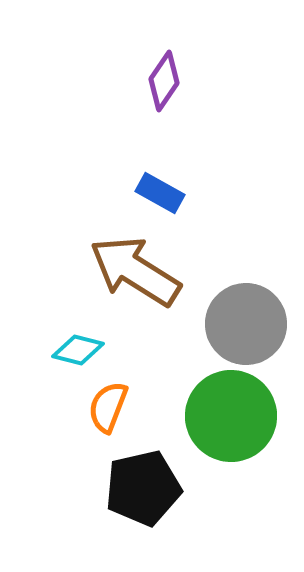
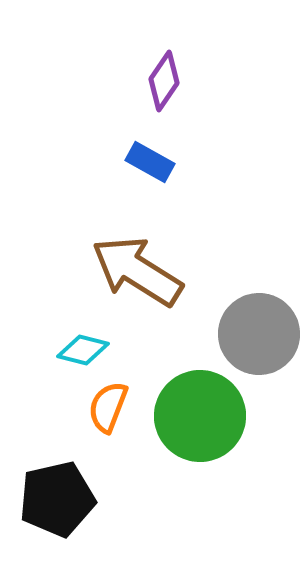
blue rectangle: moved 10 px left, 31 px up
brown arrow: moved 2 px right
gray circle: moved 13 px right, 10 px down
cyan diamond: moved 5 px right
green circle: moved 31 px left
black pentagon: moved 86 px left, 11 px down
